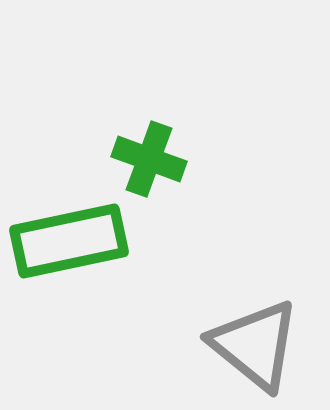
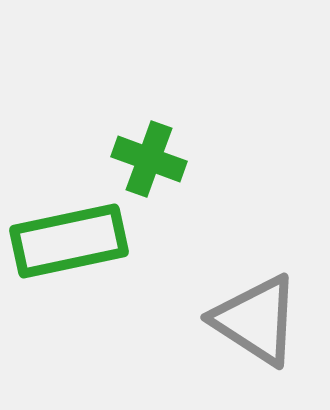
gray triangle: moved 1 px right, 25 px up; rotated 6 degrees counterclockwise
